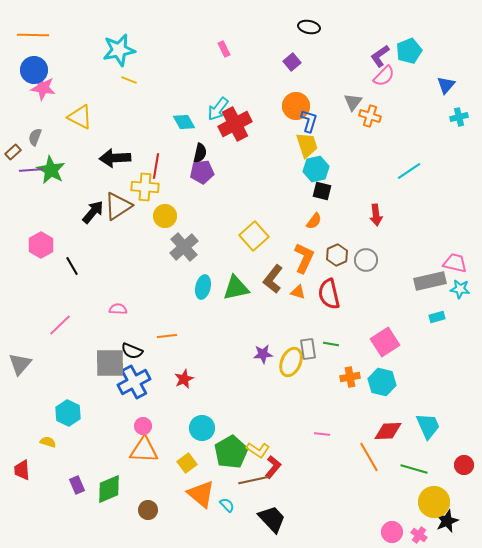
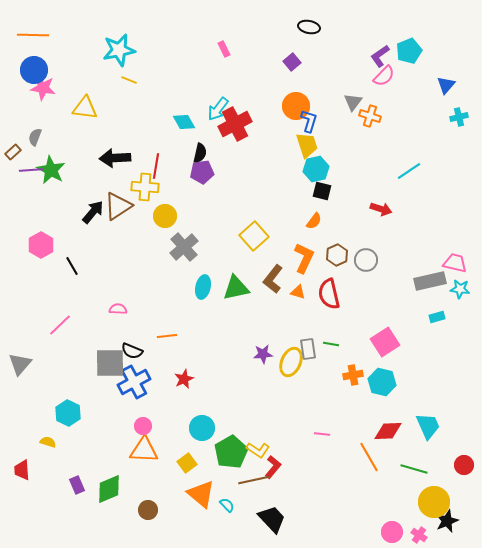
yellow triangle at (80, 117): moved 5 px right, 9 px up; rotated 20 degrees counterclockwise
red arrow at (376, 215): moved 5 px right, 6 px up; rotated 65 degrees counterclockwise
orange cross at (350, 377): moved 3 px right, 2 px up
